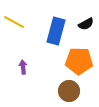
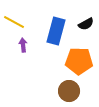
purple arrow: moved 22 px up
